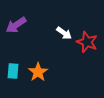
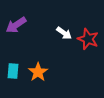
red star: moved 1 px right, 3 px up
